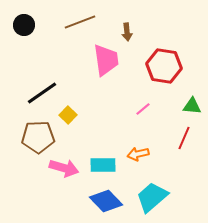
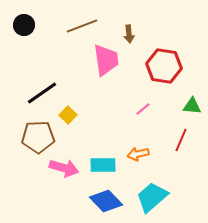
brown line: moved 2 px right, 4 px down
brown arrow: moved 2 px right, 2 px down
red line: moved 3 px left, 2 px down
